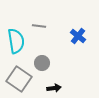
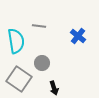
black arrow: rotated 80 degrees clockwise
